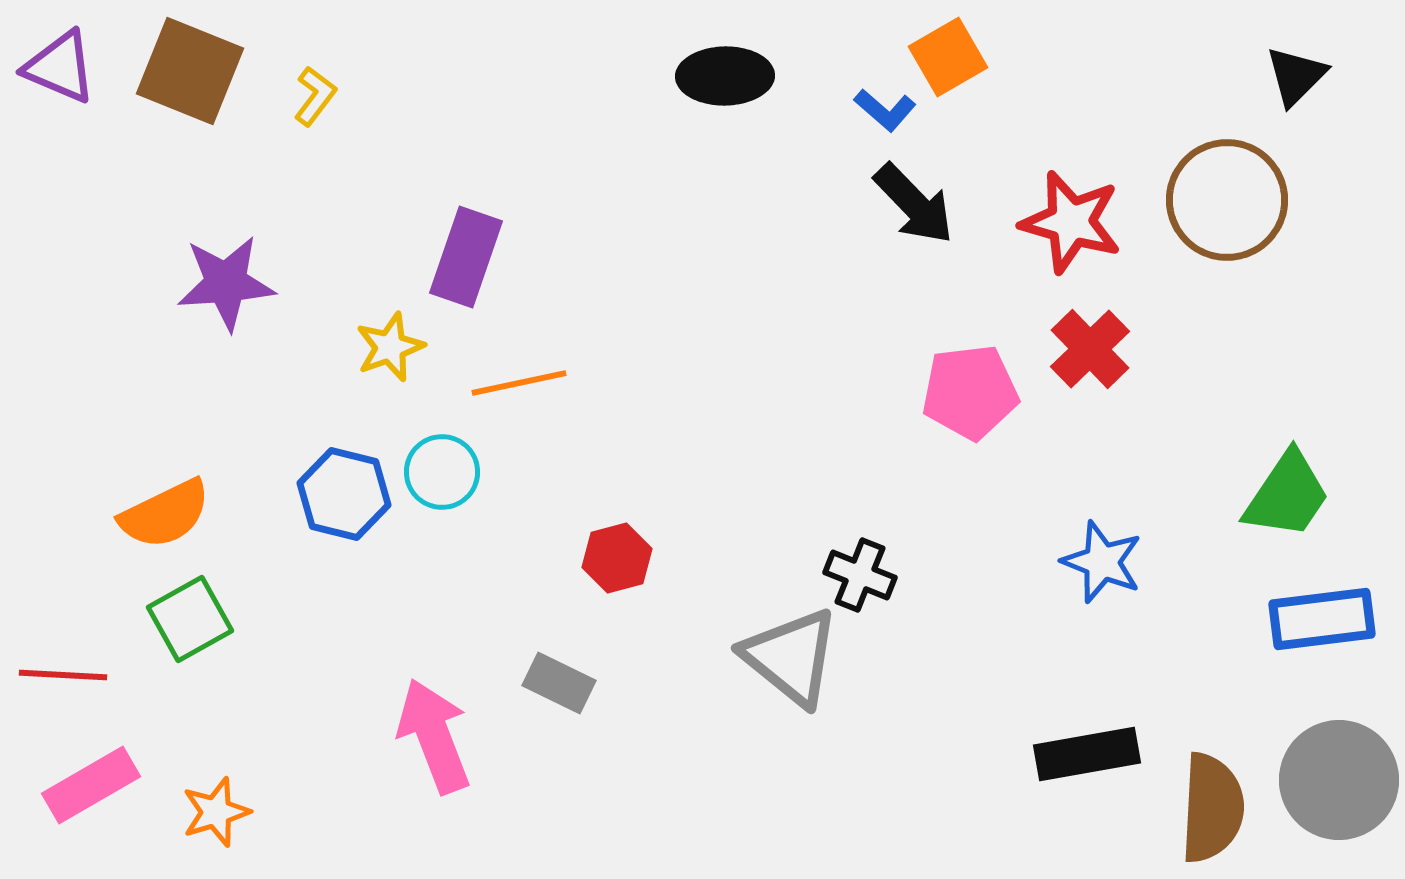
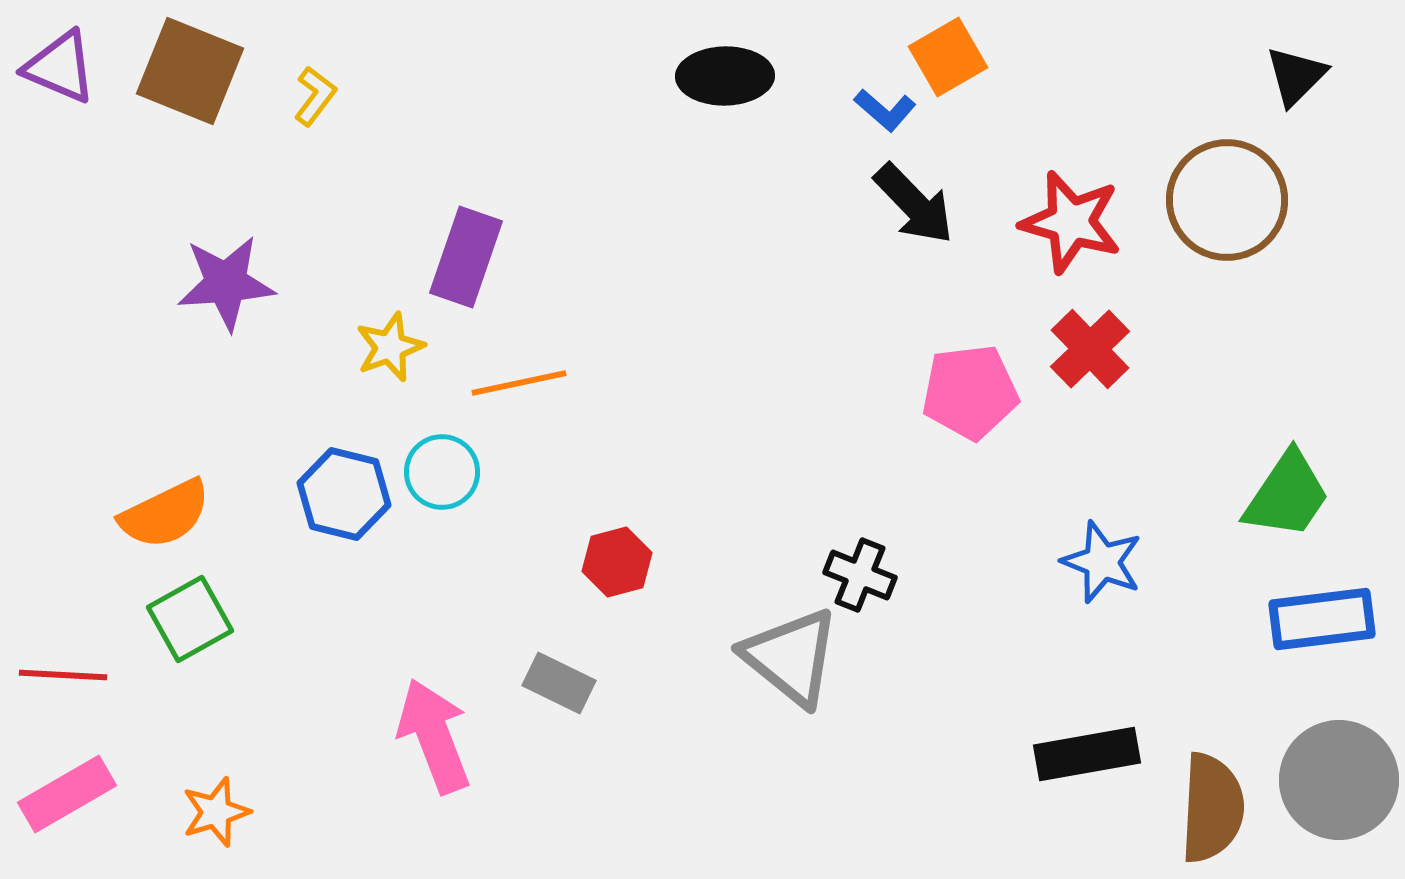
red hexagon: moved 4 px down
pink rectangle: moved 24 px left, 9 px down
